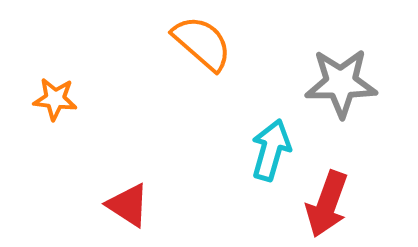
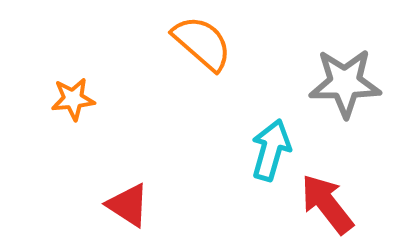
gray star: moved 4 px right
orange star: moved 18 px right; rotated 12 degrees counterclockwise
red arrow: rotated 122 degrees clockwise
